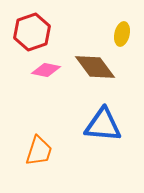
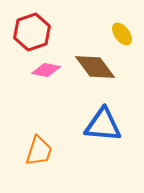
yellow ellipse: rotated 50 degrees counterclockwise
